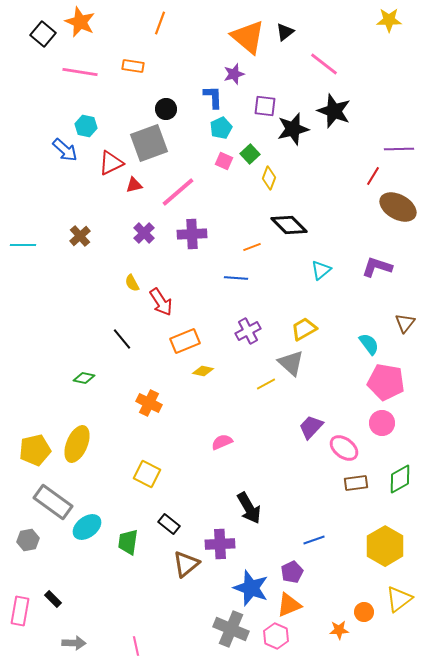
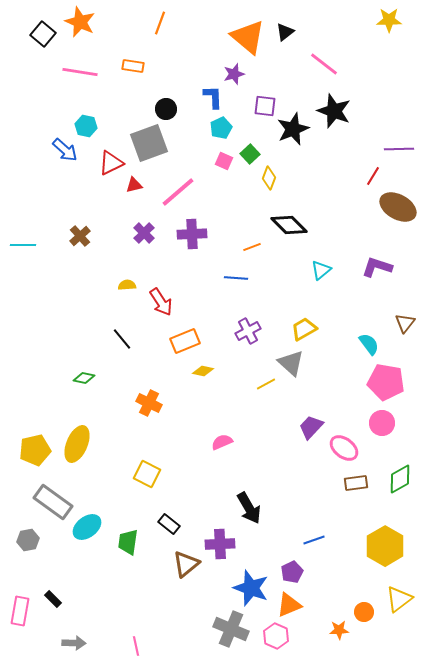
black star at (293, 129): rotated 8 degrees counterclockwise
yellow semicircle at (132, 283): moved 5 px left, 2 px down; rotated 114 degrees clockwise
